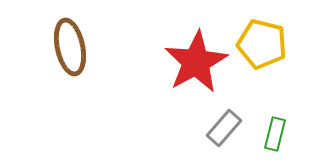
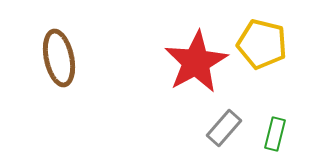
brown ellipse: moved 11 px left, 11 px down
